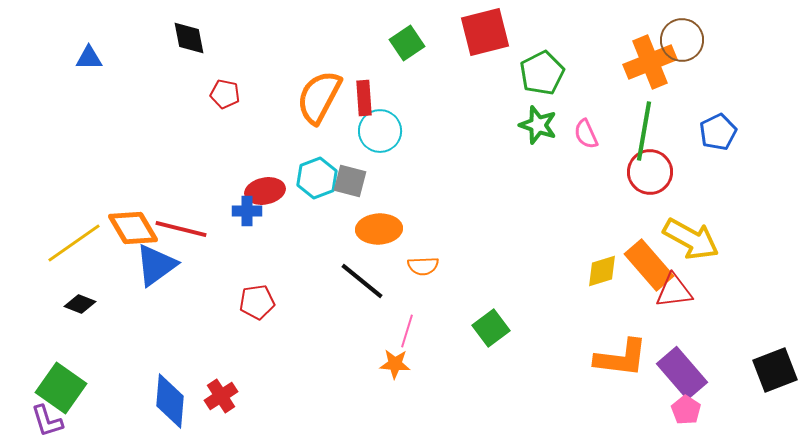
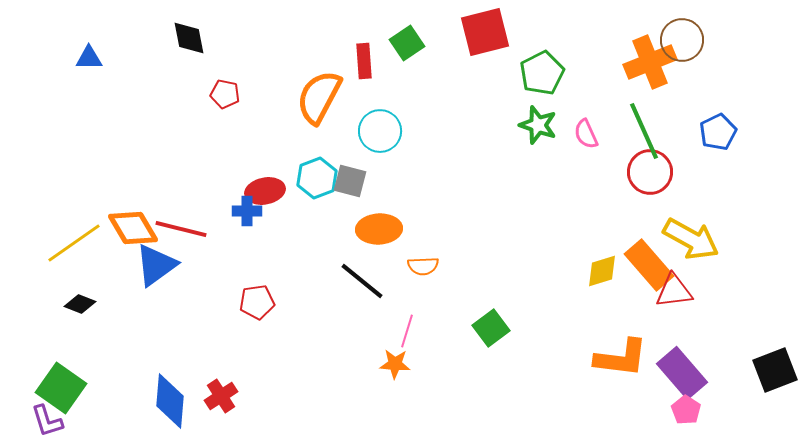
red rectangle at (364, 98): moved 37 px up
green line at (644, 131): rotated 34 degrees counterclockwise
